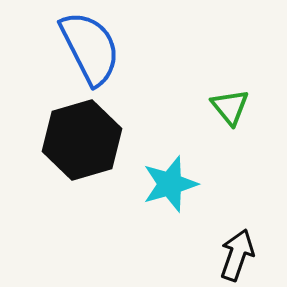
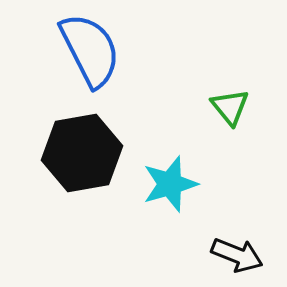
blue semicircle: moved 2 px down
black hexagon: moved 13 px down; rotated 6 degrees clockwise
black arrow: rotated 93 degrees clockwise
